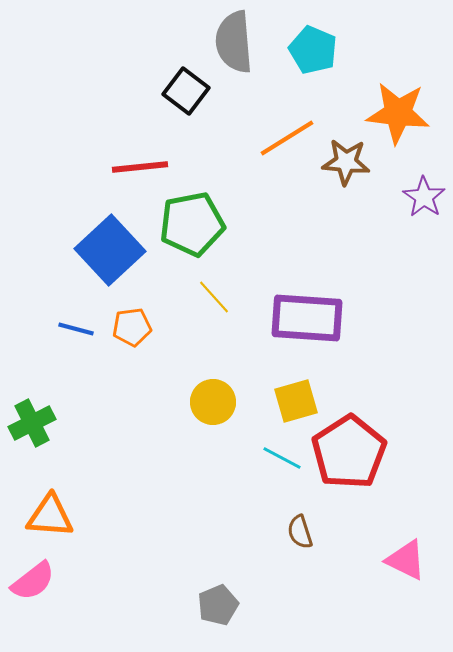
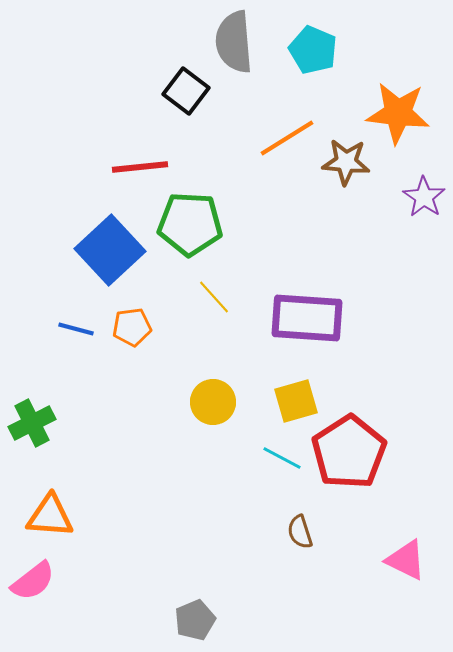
green pentagon: moved 2 px left; rotated 14 degrees clockwise
gray pentagon: moved 23 px left, 15 px down
